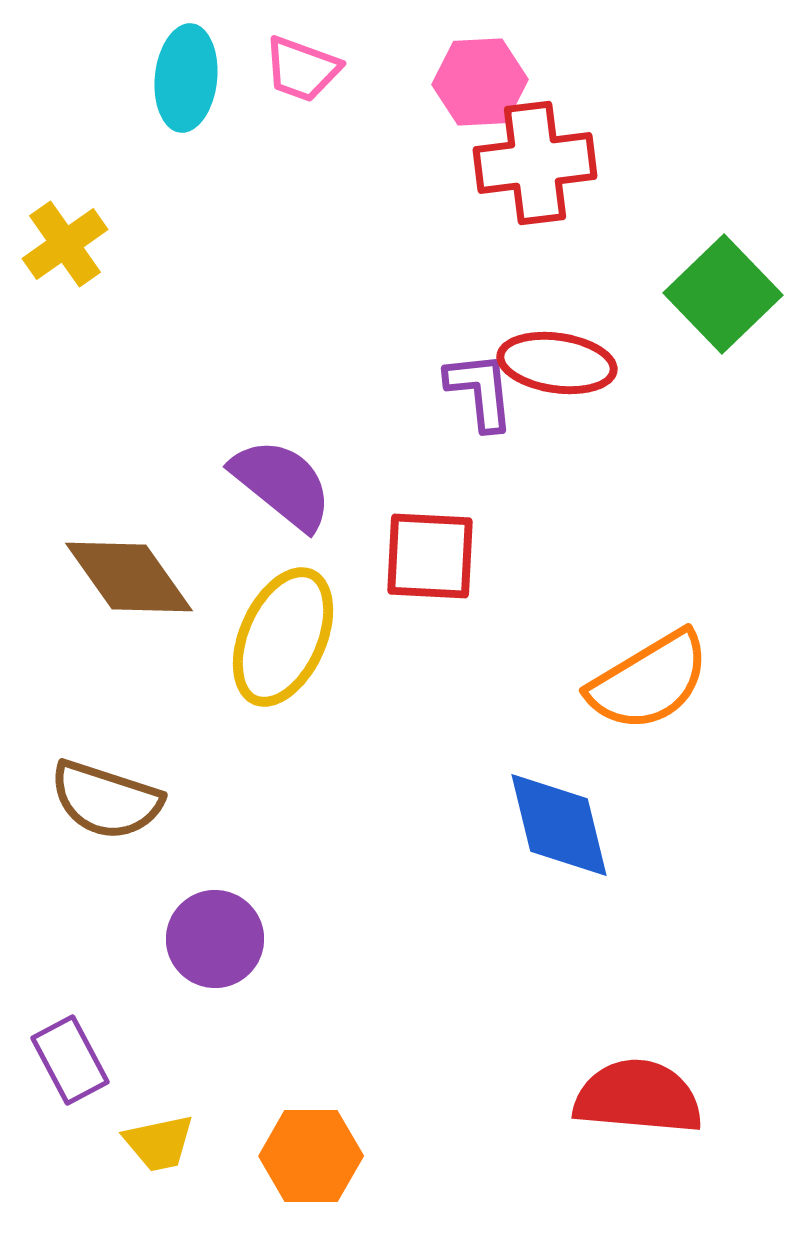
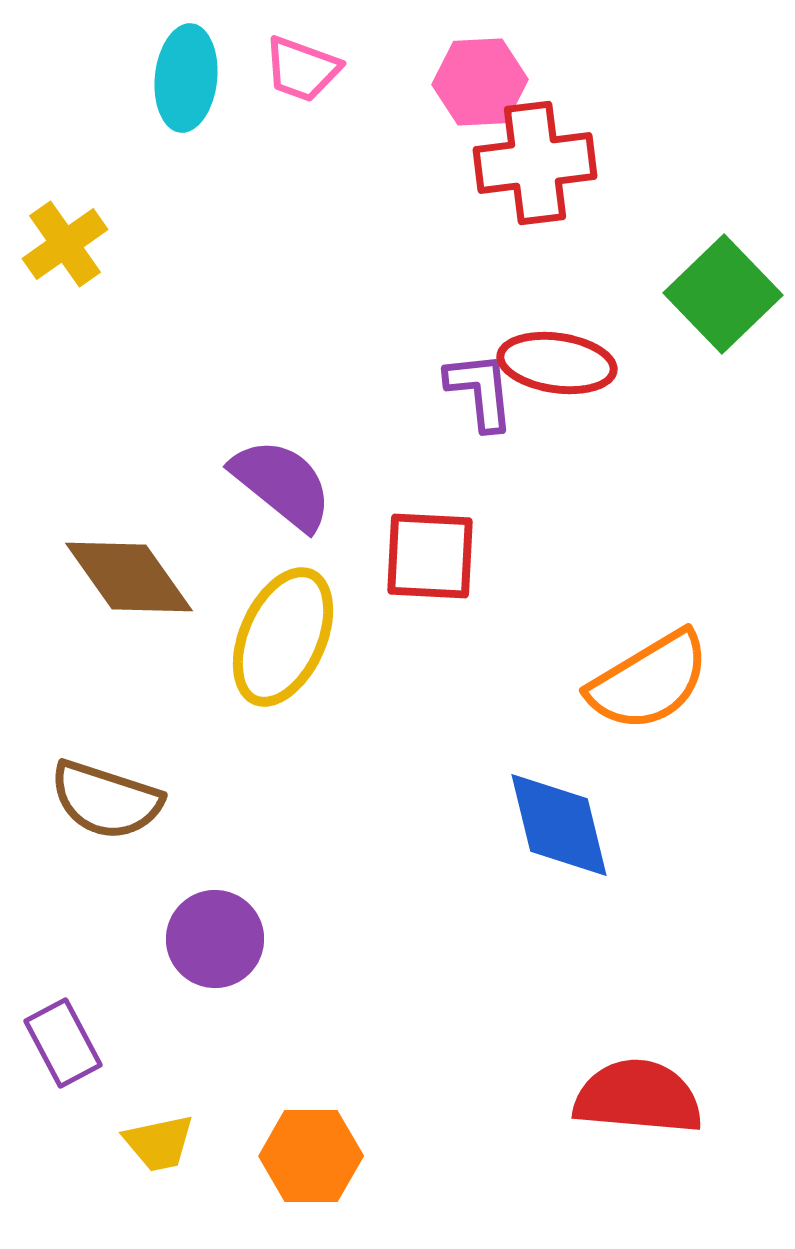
purple rectangle: moved 7 px left, 17 px up
